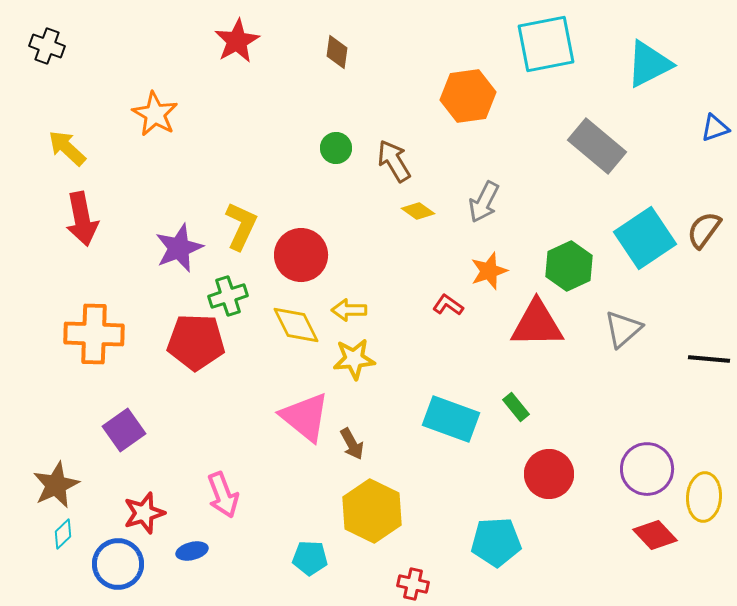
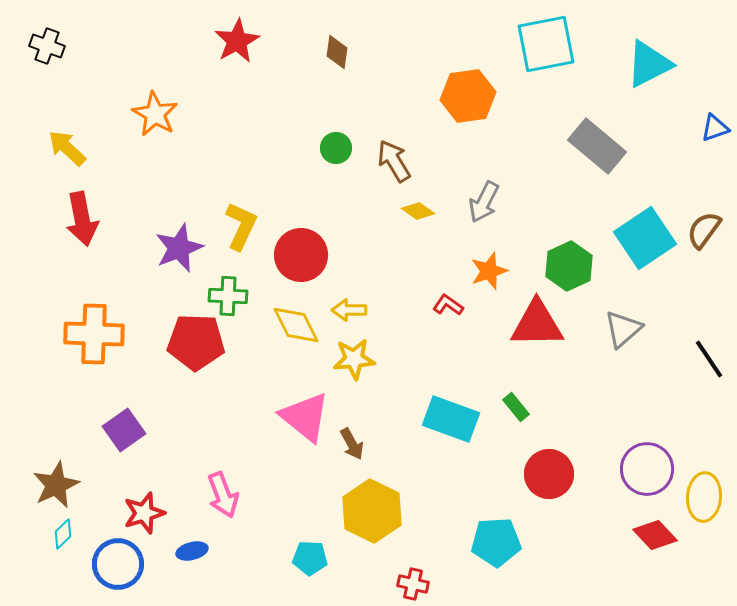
green cross at (228, 296): rotated 21 degrees clockwise
black line at (709, 359): rotated 51 degrees clockwise
